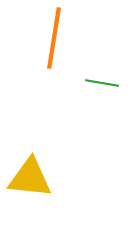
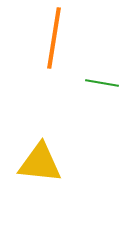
yellow triangle: moved 10 px right, 15 px up
